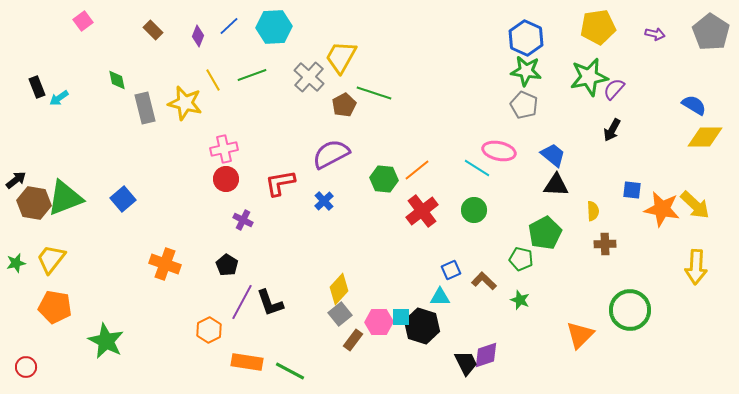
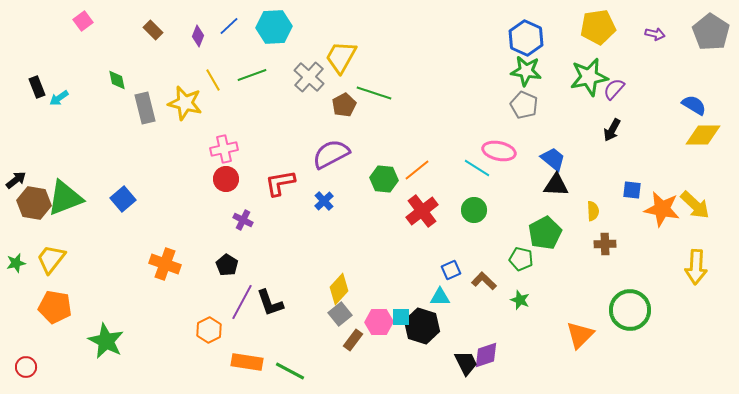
yellow diamond at (705, 137): moved 2 px left, 2 px up
blue trapezoid at (553, 155): moved 4 px down
